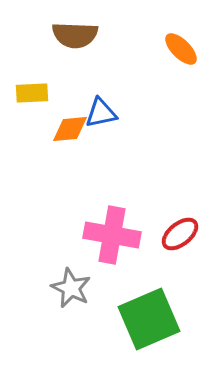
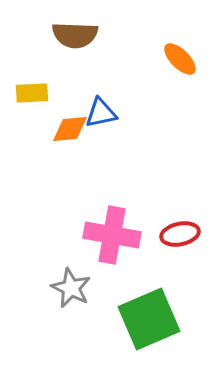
orange ellipse: moved 1 px left, 10 px down
red ellipse: rotated 27 degrees clockwise
